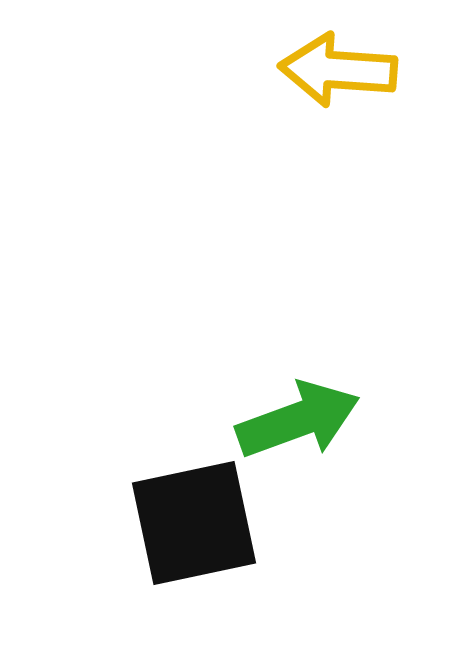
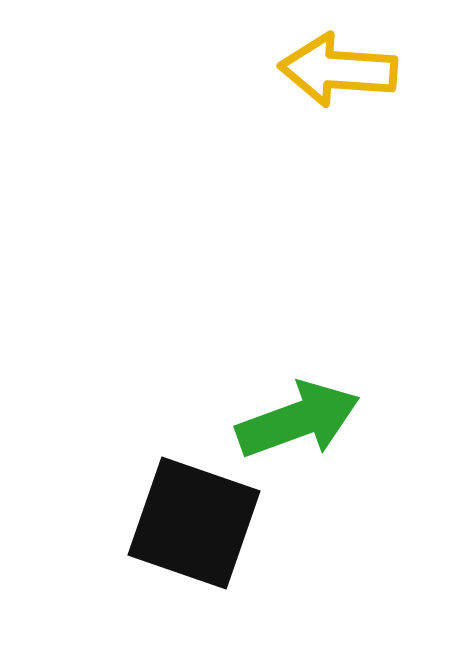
black square: rotated 31 degrees clockwise
